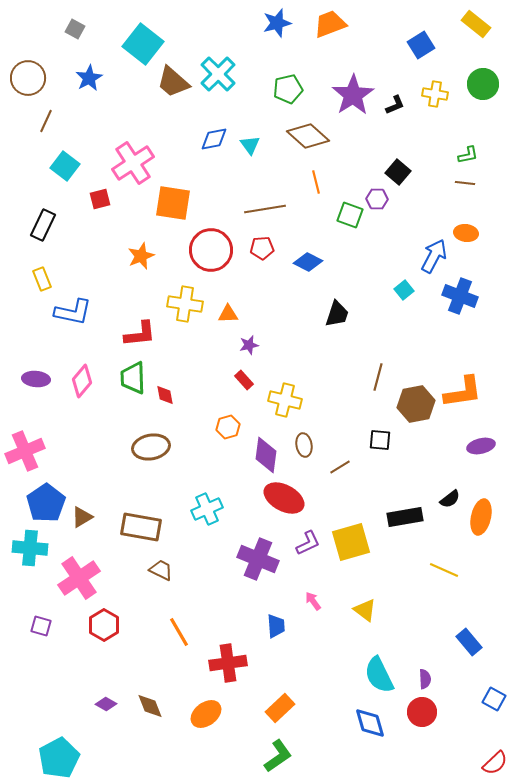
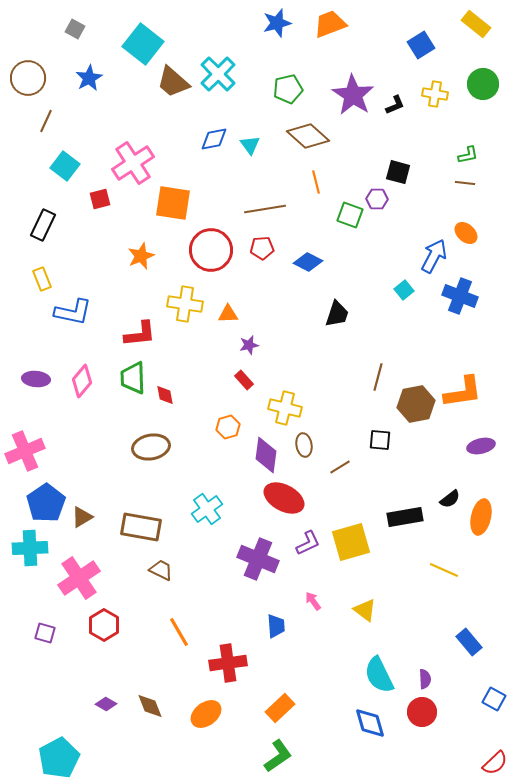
purple star at (353, 95): rotated 6 degrees counterclockwise
black square at (398, 172): rotated 25 degrees counterclockwise
orange ellipse at (466, 233): rotated 35 degrees clockwise
yellow cross at (285, 400): moved 8 px down
cyan cross at (207, 509): rotated 12 degrees counterclockwise
cyan cross at (30, 548): rotated 8 degrees counterclockwise
purple square at (41, 626): moved 4 px right, 7 px down
